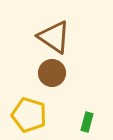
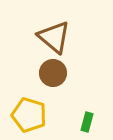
brown triangle: rotated 6 degrees clockwise
brown circle: moved 1 px right
